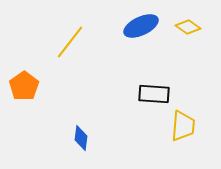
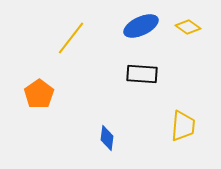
yellow line: moved 1 px right, 4 px up
orange pentagon: moved 15 px right, 8 px down
black rectangle: moved 12 px left, 20 px up
blue diamond: moved 26 px right
